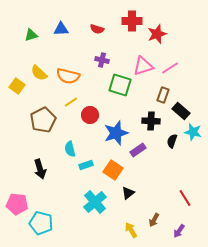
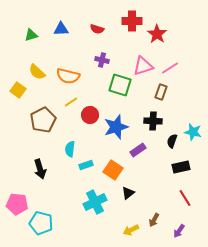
red star: rotated 18 degrees counterclockwise
yellow semicircle: moved 2 px left, 1 px up
yellow square: moved 1 px right, 4 px down
brown rectangle: moved 2 px left, 3 px up
black rectangle: moved 56 px down; rotated 54 degrees counterclockwise
black cross: moved 2 px right
blue star: moved 6 px up
cyan semicircle: rotated 21 degrees clockwise
cyan cross: rotated 15 degrees clockwise
yellow arrow: rotated 84 degrees counterclockwise
